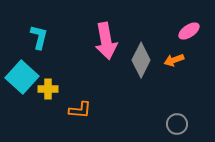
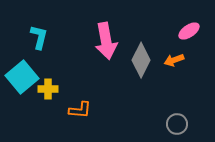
cyan square: rotated 8 degrees clockwise
